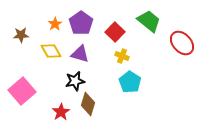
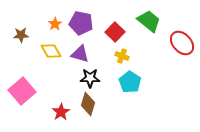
purple pentagon: rotated 25 degrees counterclockwise
black star: moved 15 px right, 3 px up; rotated 12 degrees clockwise
